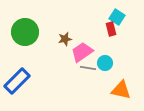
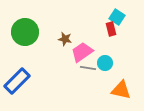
brown star: rotated 24 degrees clockwise
